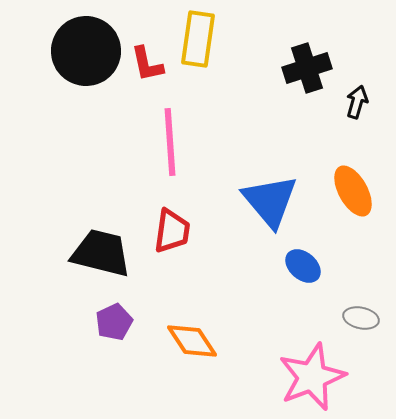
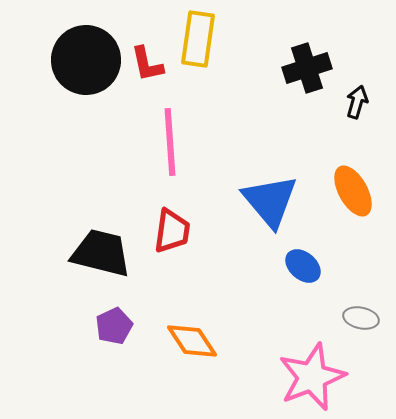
black circle: moved 9 px down
purple pentagon: moved 4 px down
